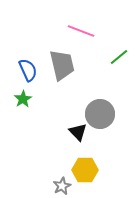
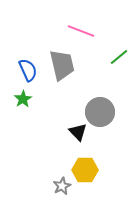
gray circle: moved 2 px up
